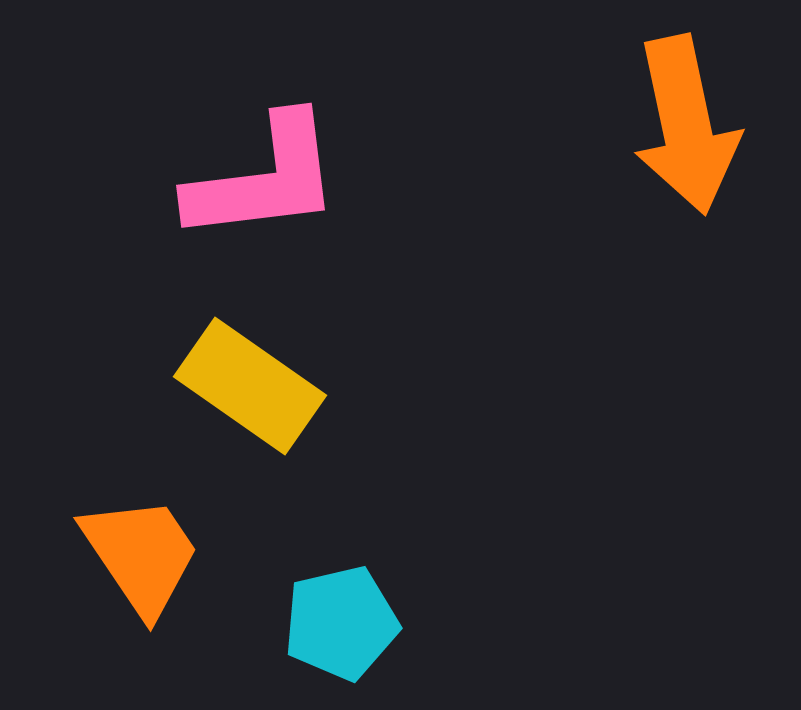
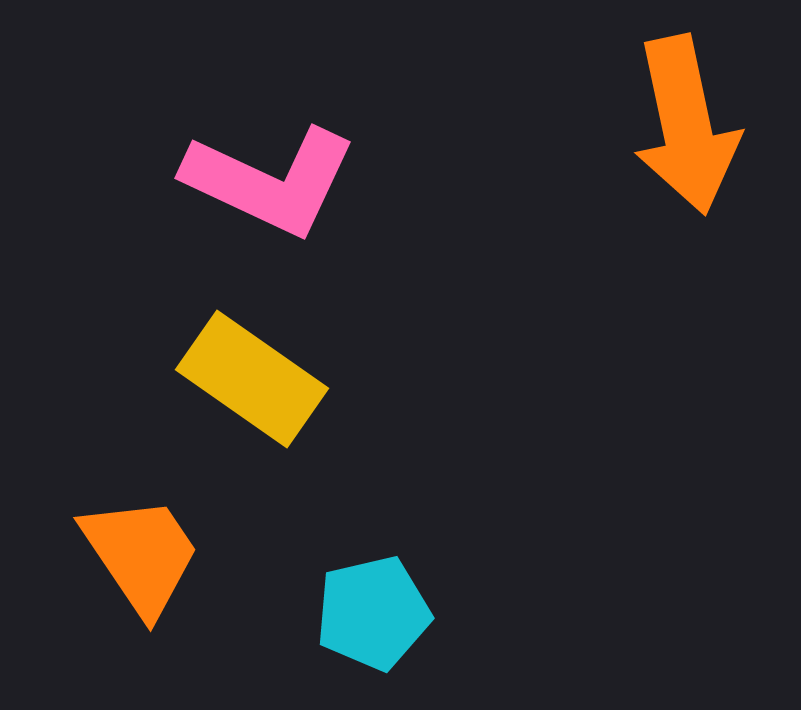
pink L-shape: moved 6 px right, 2 px down; rotated 32 degrees clockwise
yellow rectangle: moved 2 px right, 7 px up
cyan pentagon: moved 32 px right, 10 px up
